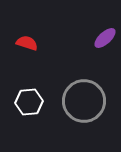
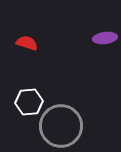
purple ellipse: rotated 35 degrees clockwise
gray circle: moved 23 px left, 25 px down
